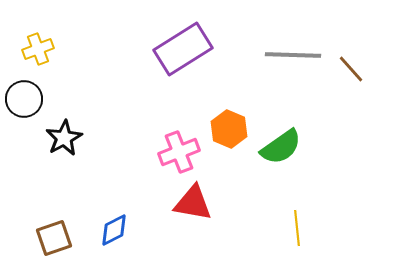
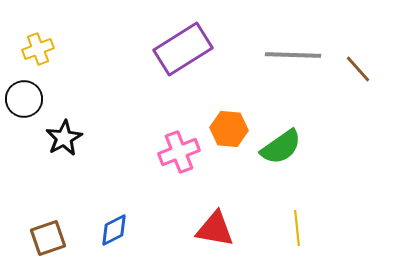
brown line: moved 7 px right
orange hexagon: rotated 18 degrees counterclockwise
red triangle: moved 22 px right, 26 px down
brown square: moved 6 px left
